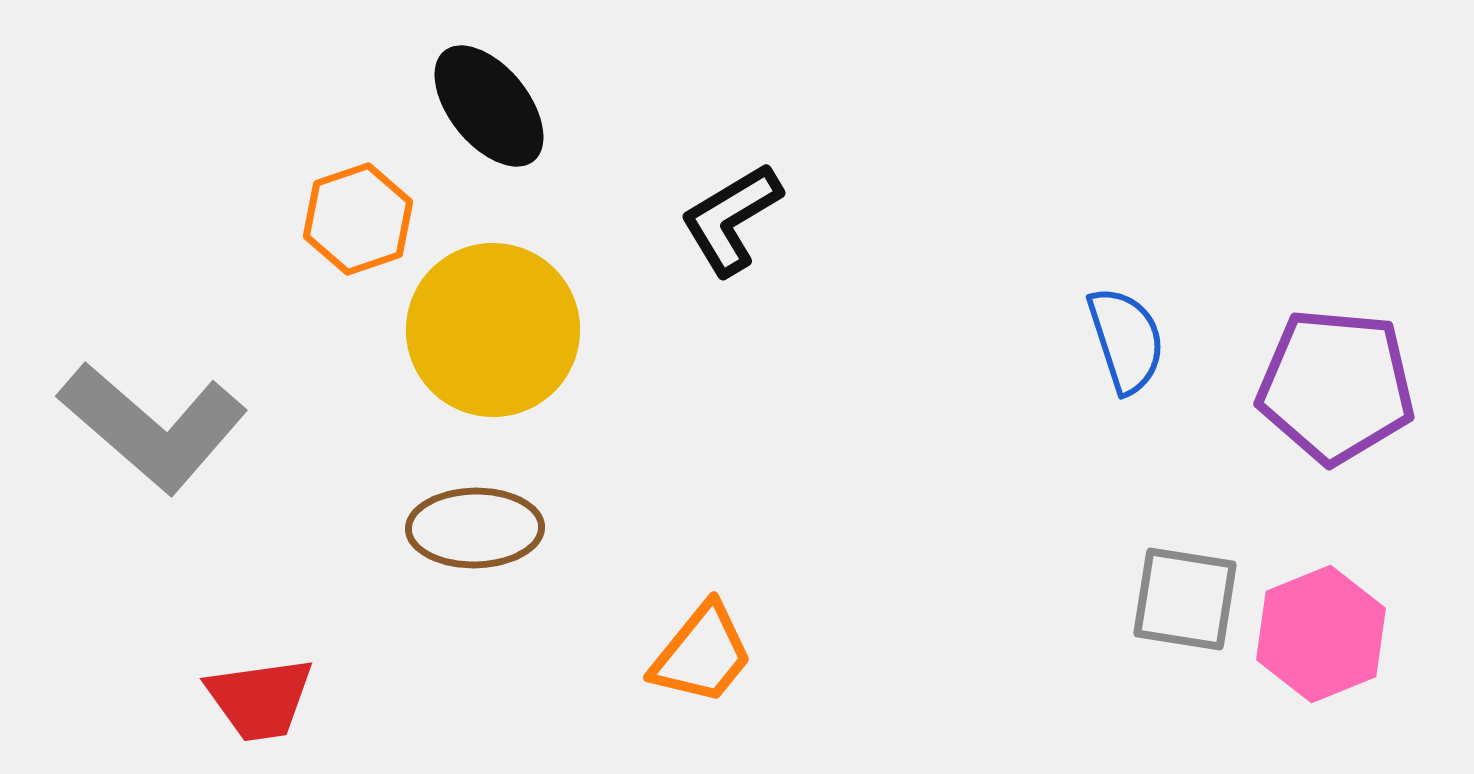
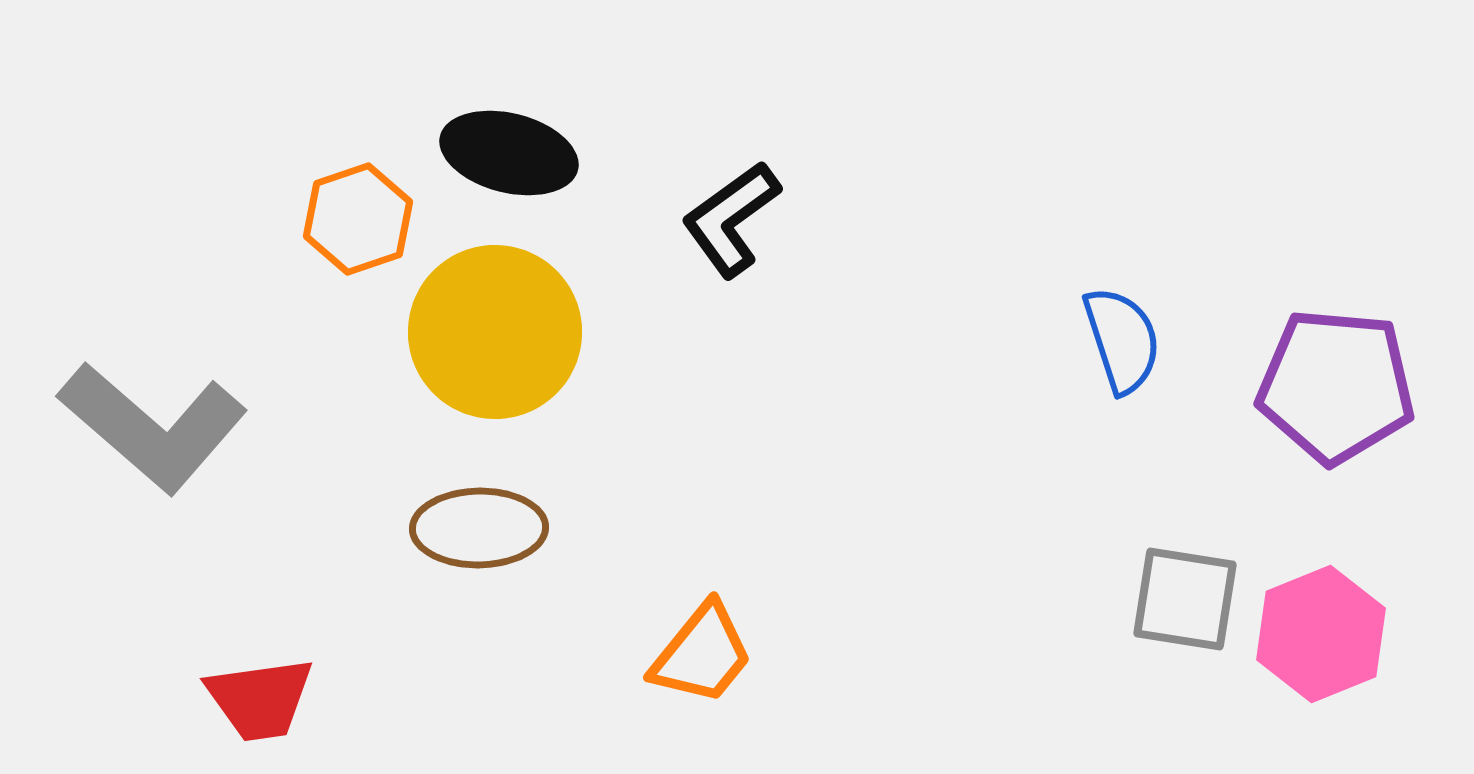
black ellipse: moved 20 px right, 47 px down; rotated 37 degrees counterclockwise
black L-shape: rotated 5 degrees counterclockwise
yellow circle: moved 2 px right, 2 px down
blue semicircle: moved 4 px left
brown ellipse: moved 4 px right
